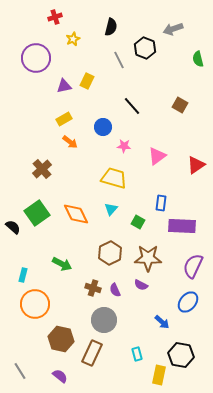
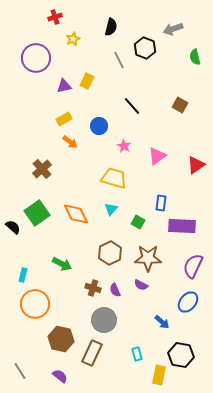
green semicircle at (198, 59): moved 3 px left, 2 px up
blue circle at (103, 127): moved 4 px left, 1 px up
pink star at (124, 146): rotated 24 degrees clockwise
